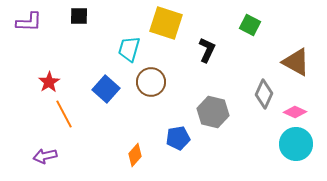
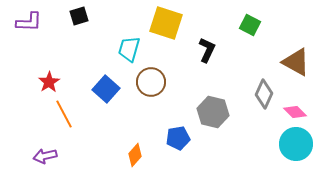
black square: rotated 18 degrees counterclockwise
pink diamond: rotated 20 degrees clockwise
